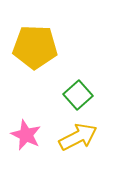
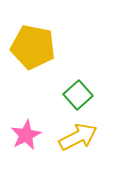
yellow pentagon: moved 2 px left; rotated 9 degrees clockwise
pink star: rotated 20 degrees clockwise
